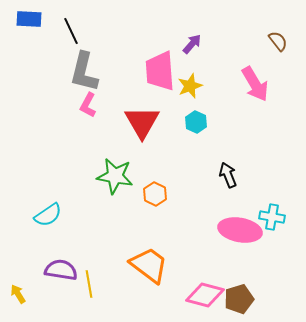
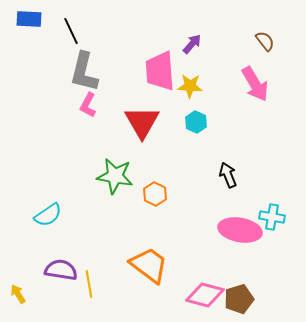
brown semicircle: moved 13 px left
yellow star: rotated 25 degrees clockwise
